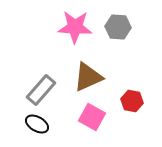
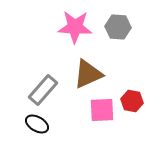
brown triangle: moved 3 px up
gray rectangle: moved 2 px right
pink square: moved 10 px right, 7 px up; rotated 32 degrees counterclockwise
